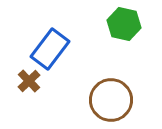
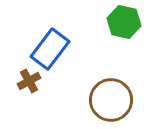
green hexagon: moved 2 px up
brown cross: rotated 15 degrees clockwise
